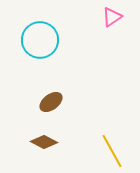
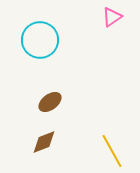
brown ellipse: moved 1 px left
brown diamond: rotated 48 degrees counterclockwise
